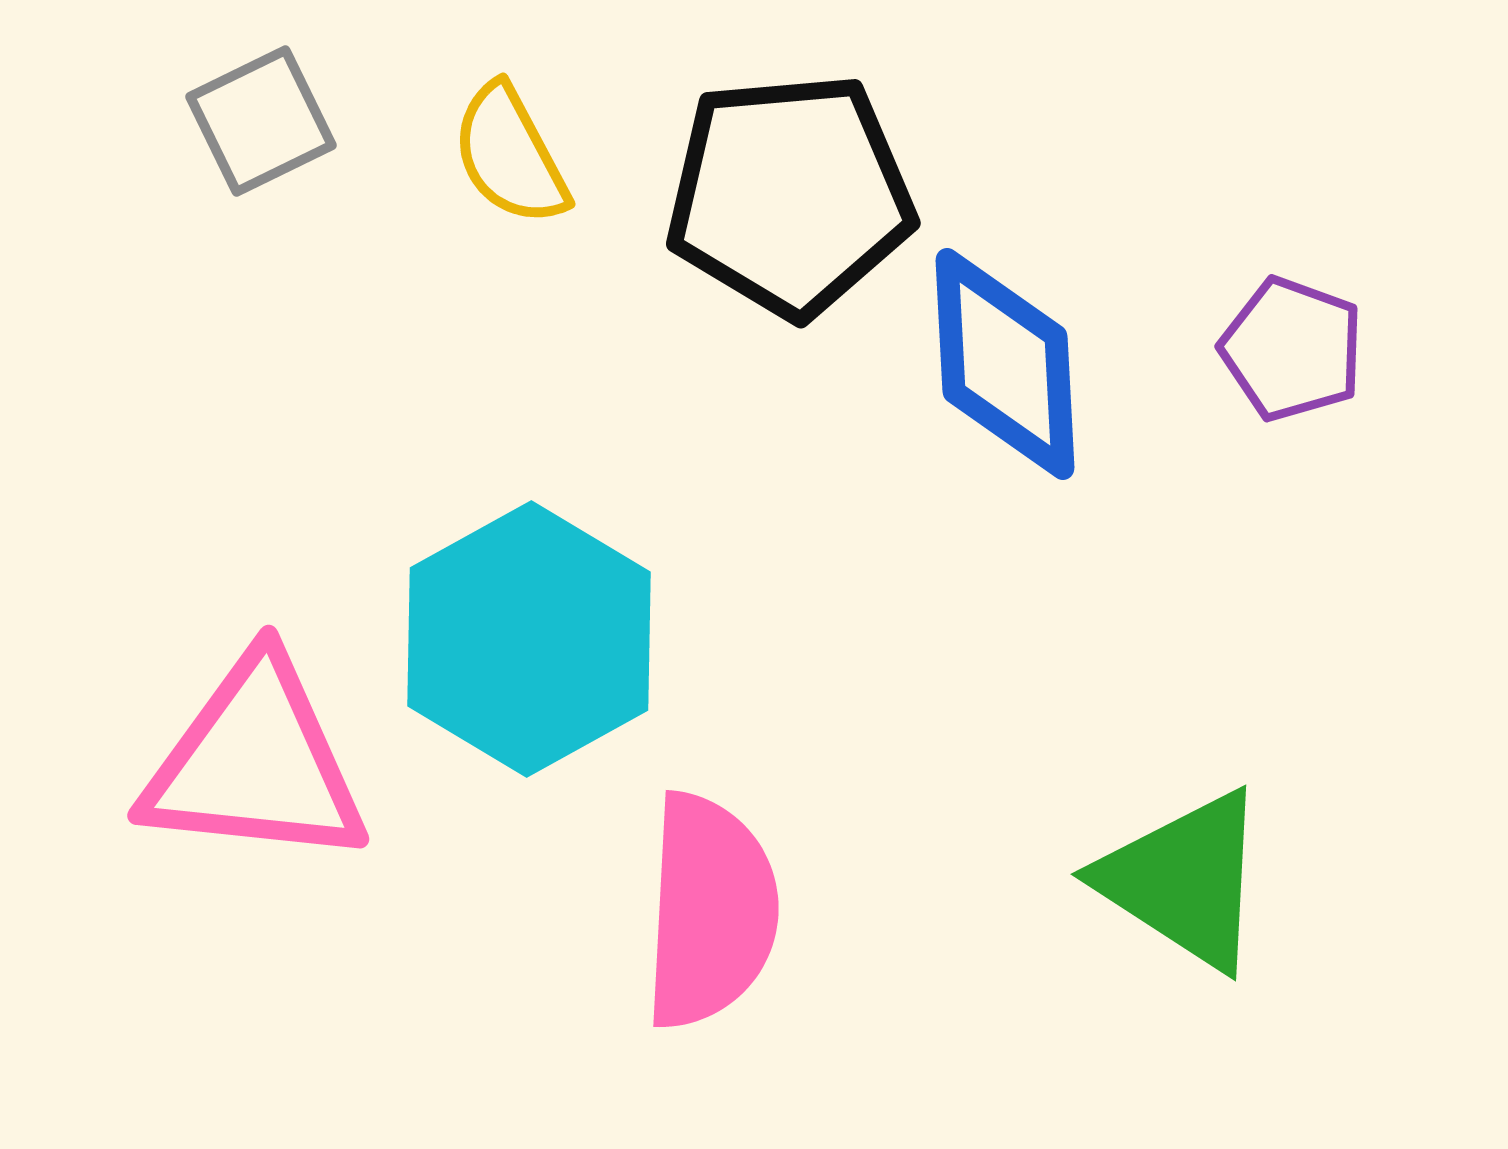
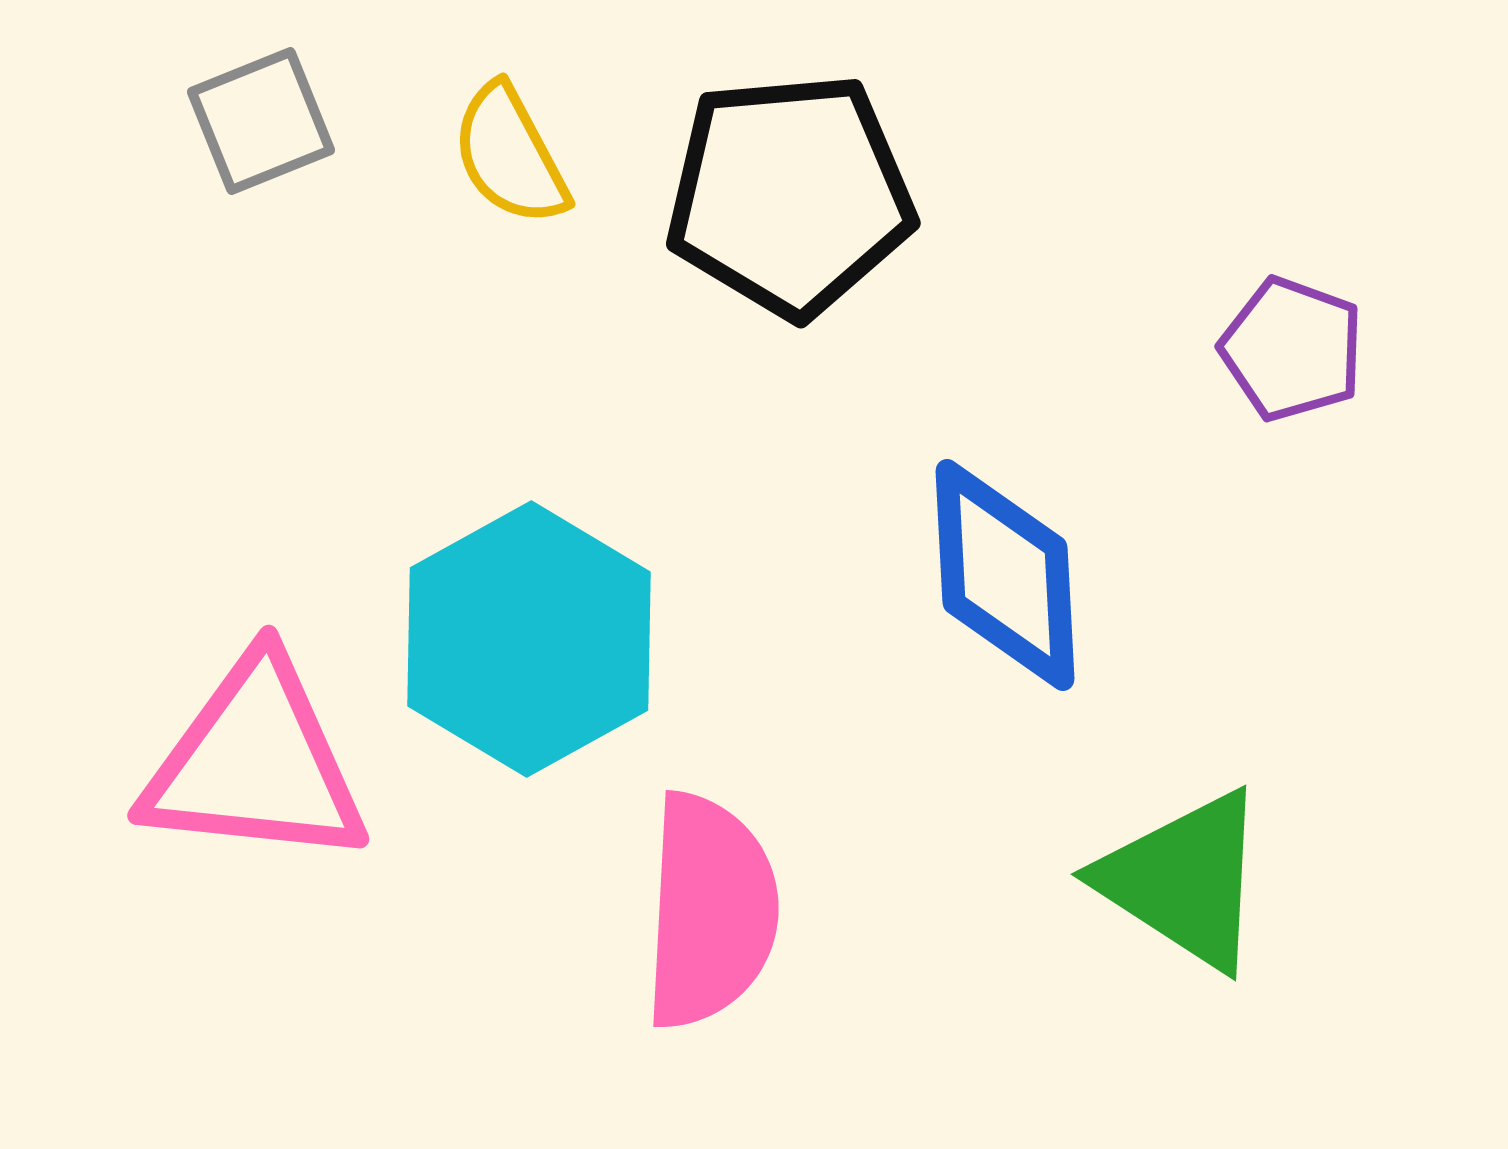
gray square: rotated 4 degrees clockwise
blue diamond: moved 211 px down
